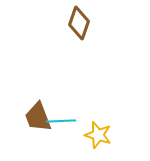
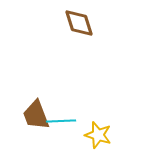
brown diamond: rotated 36 degrees counterclockwise
brown trapezoid: moved 2 px left, 2 px up
